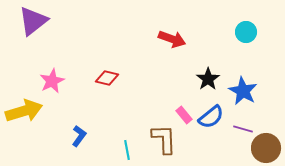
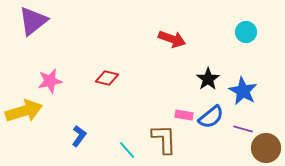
pink star: moved 2 px left; rotated 15 degrees clockwise
pink rectangle: rotated 42 degrees counterclockwise
cyan line: rotated 30 degrees counterclockwise
